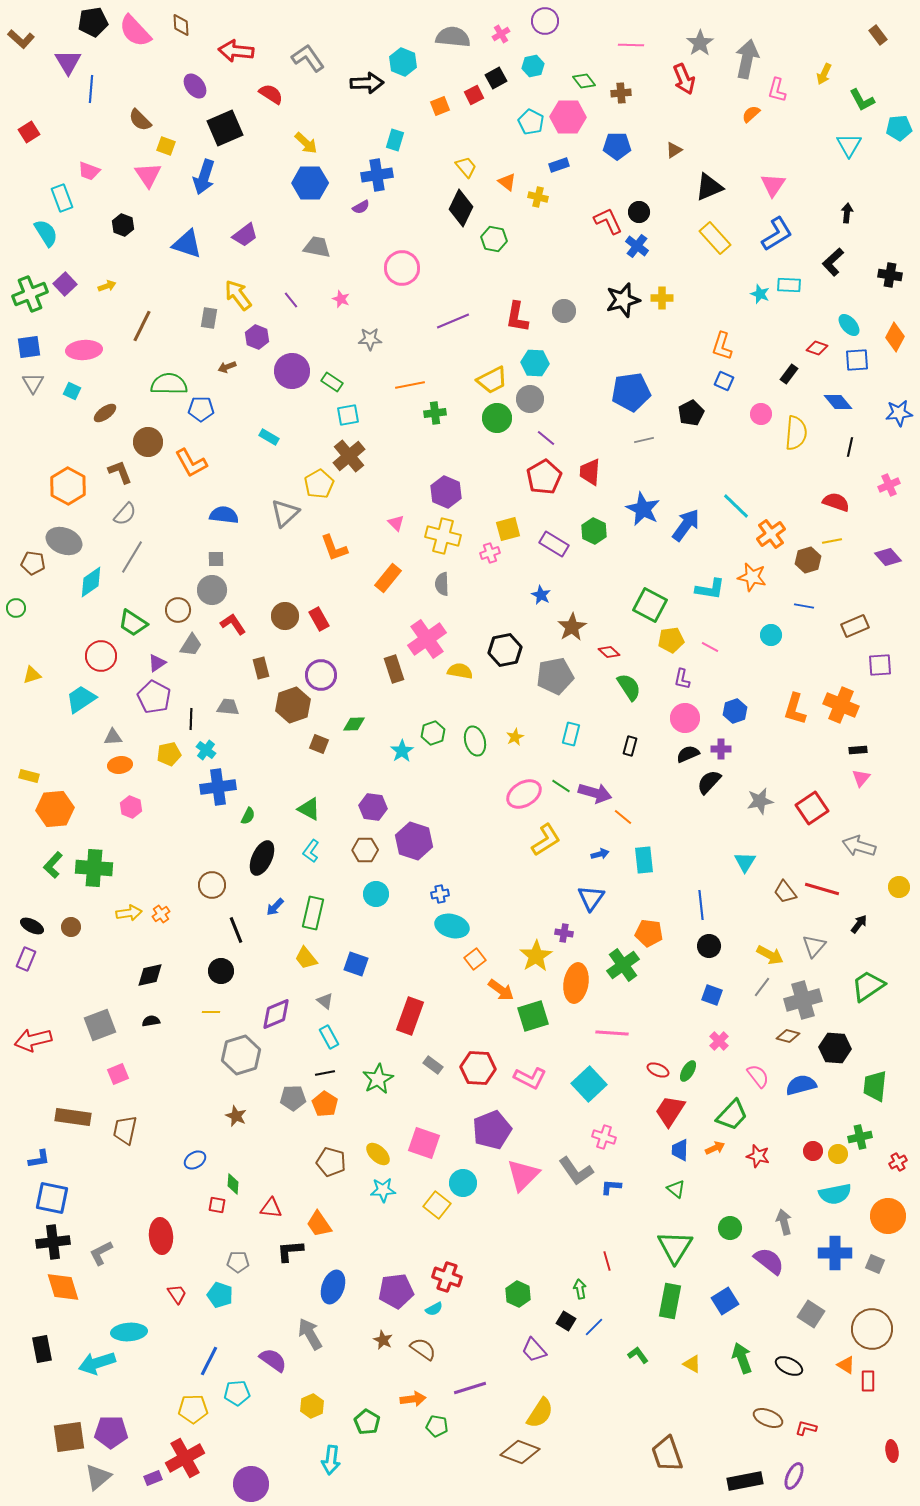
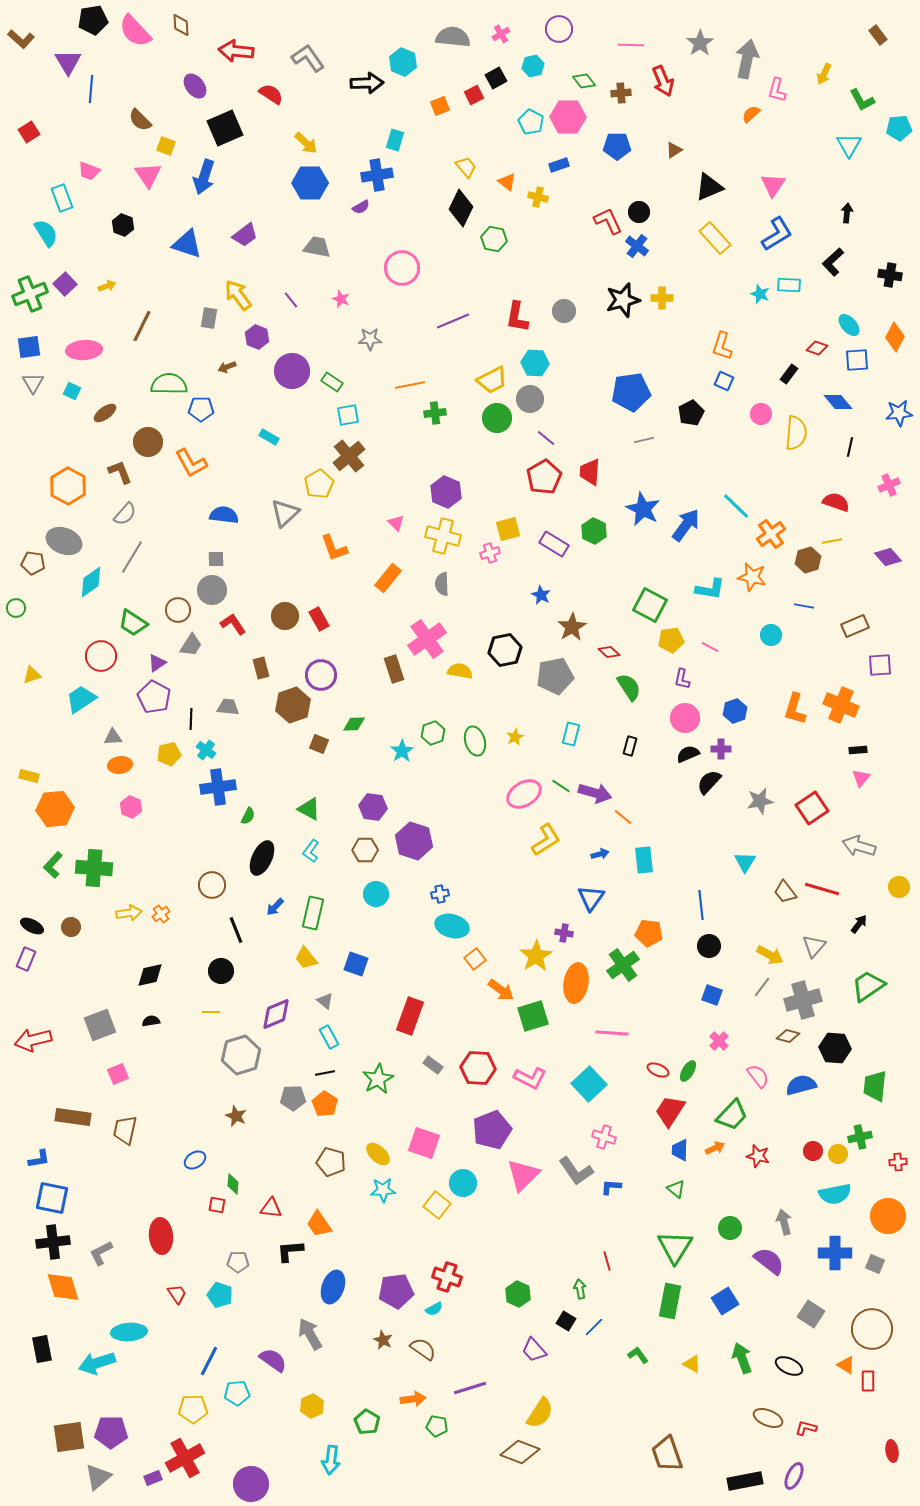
purple circle at (545, 21): moved 14 px right, 8 px down
black pentagon at (93, 22): moved 2 px up
red arrow at (684, 79): moved 21 px left, 2 px down
red cross at (898, 1162): rotated 24 degrees clockwise
